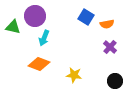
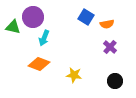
purple circle: moved 2 px left, 1 px down
